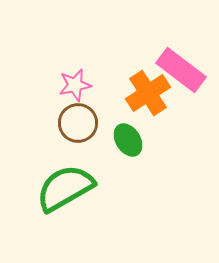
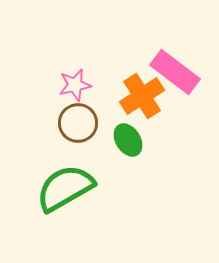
pink rectangle: moved 6 px left, 2 px down
orange cross: moved 6 px left, 3 px down
